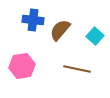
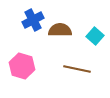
blue cross: rotated 35 degrees counterclockwise
brown semicircle: rotated 50 degrees clockwise
pink hexagon: rotated 25 degrees clockwise
